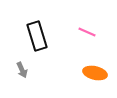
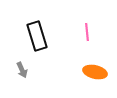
pink line: rotated 60 degrees clockwise
orange ellipse: moved 1 px up
